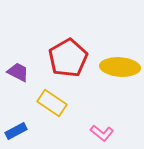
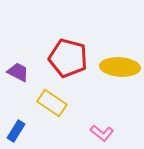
red pentagon: rotated 27 degrees counterclockwise
blue rectangle: rotated 30 degrees counterclockwise
